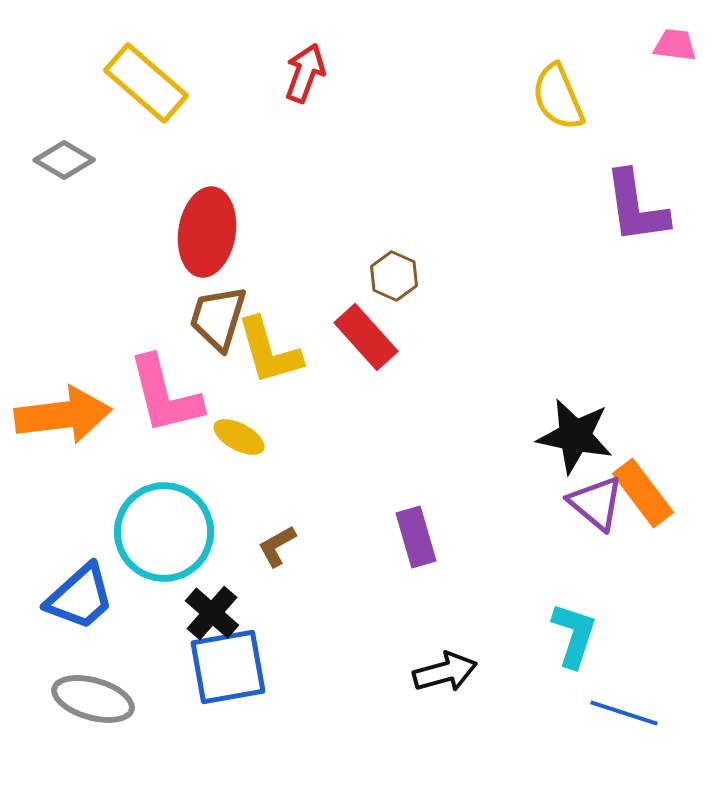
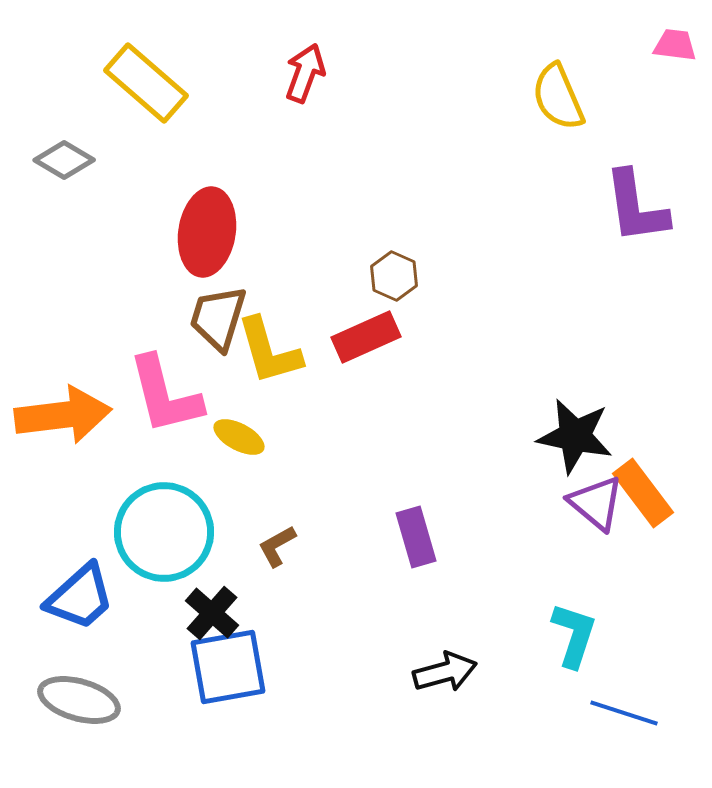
red rectangle: rotated 72 degrees counterclockwise
gray ellipse: moved 14 px left, 1 px down
